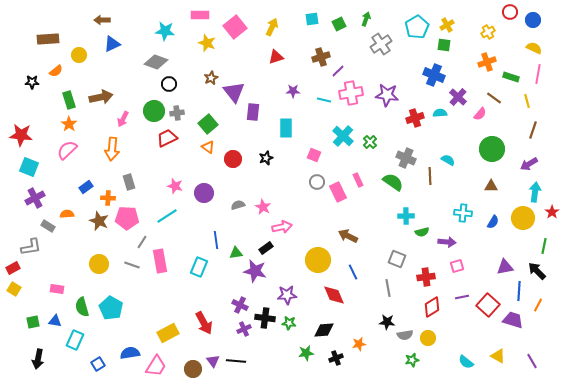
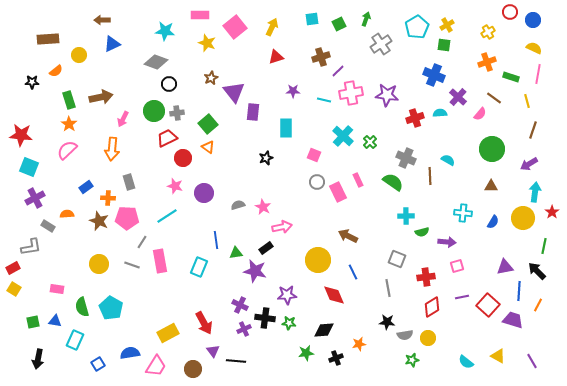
red circle at (233, 159): moved 50 px left, 1 px up
purple triangle at (213, 361): moved 10 px up
